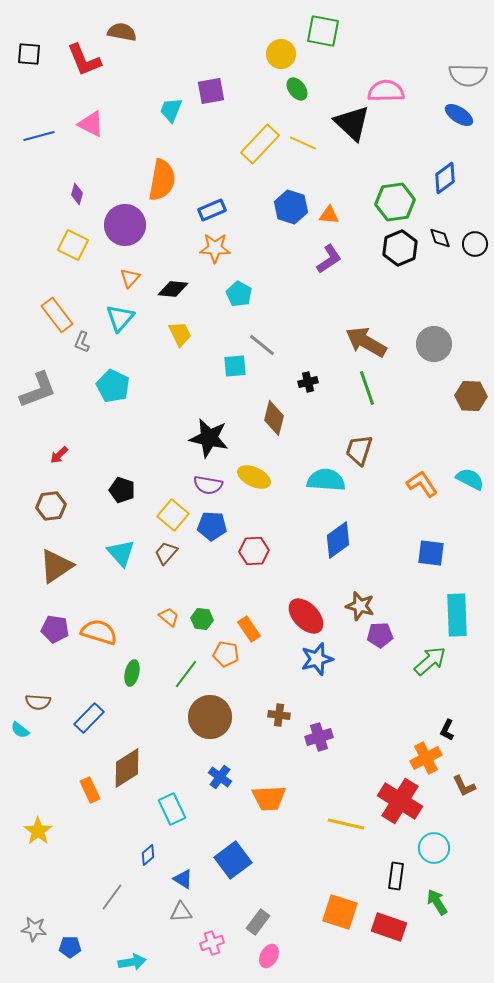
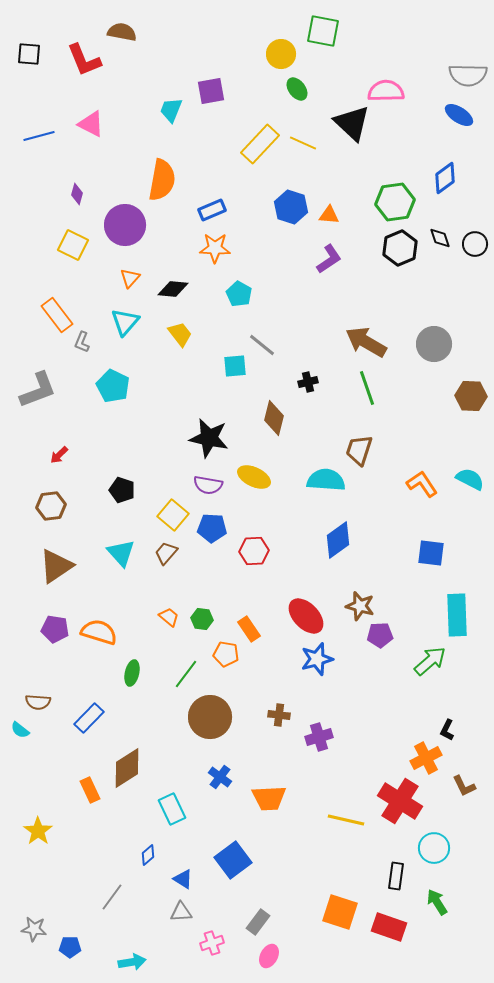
cyan triangle at (120, 318): moved 5 px right, 4 px down
yellow trapezoid at (180, 334): rotated 12 degrees counterclockwise
blue pentagon at (212, 526): moved 2 px down
yellow line at (346, 824): moved 4 px up
